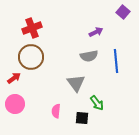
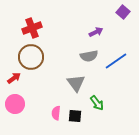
blue line: rotated 60 degrees clockwise
pink semicircle: moved 2 px down
black square: moved 7 px left, 2 px up
